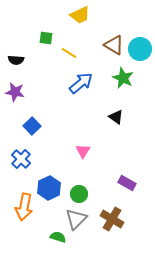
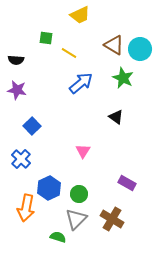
purple star: moved 2 px right, 2 px up
orange arrow: moved 2 px right, 1 px down
